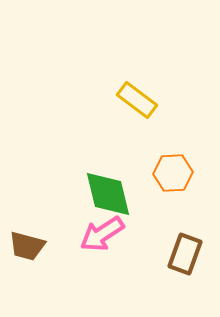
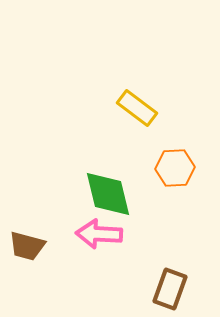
yellow rectangle: moved 8 px down
orange hexagon: moved 2 px right, 5 px up
pink arrow: moved 3 px left; rotated 36 degrees clockwise
brown rectangle: moved 15 px left, 35 px down
